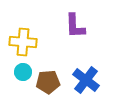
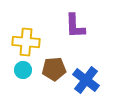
yellow cross: moved 3 px right
cyan circle: moved 2 px up
brown pentagon: moved 6 px right, 13 px up
